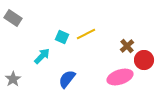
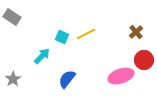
gray rectangle: moved 1 px left, 1 px up
brown cross: moved 9 px right, 14 px up
pink ellipse: moved 1 px right, 1 px up
